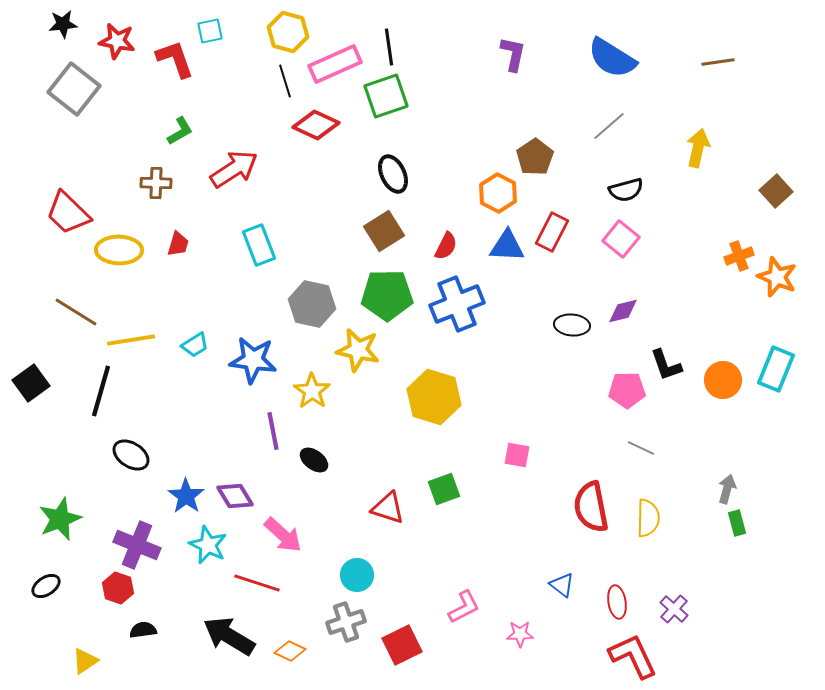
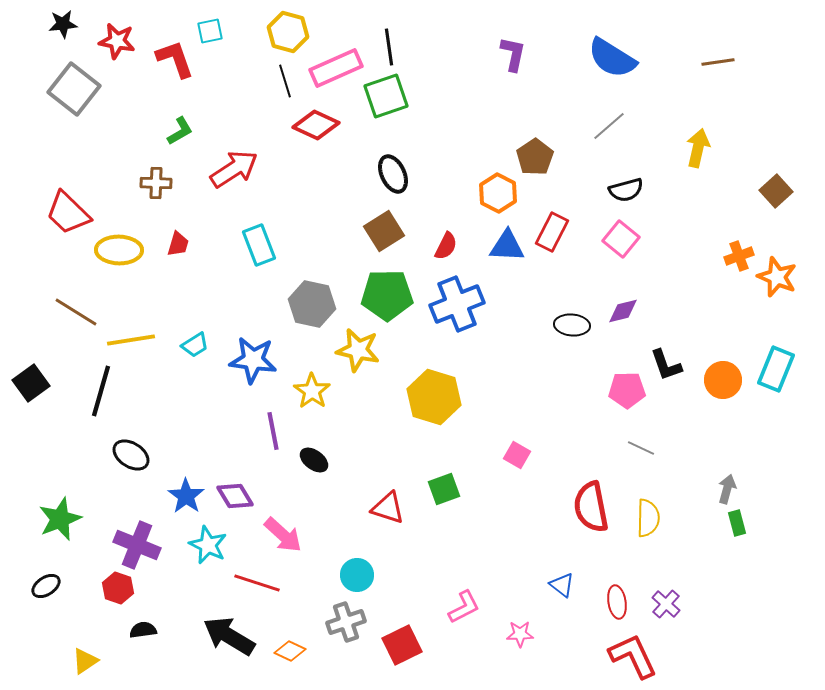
pink rectangle at (335, 64): moved 1 px right, 4 px down
pink square at (517, 455): rotated 20 degrees clockwise
purple cross at (674, 609): moved 8 px left, 5 px up
